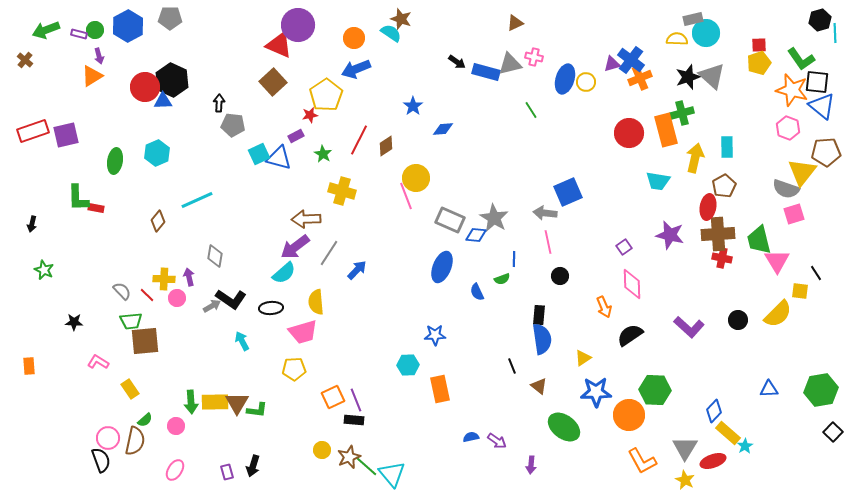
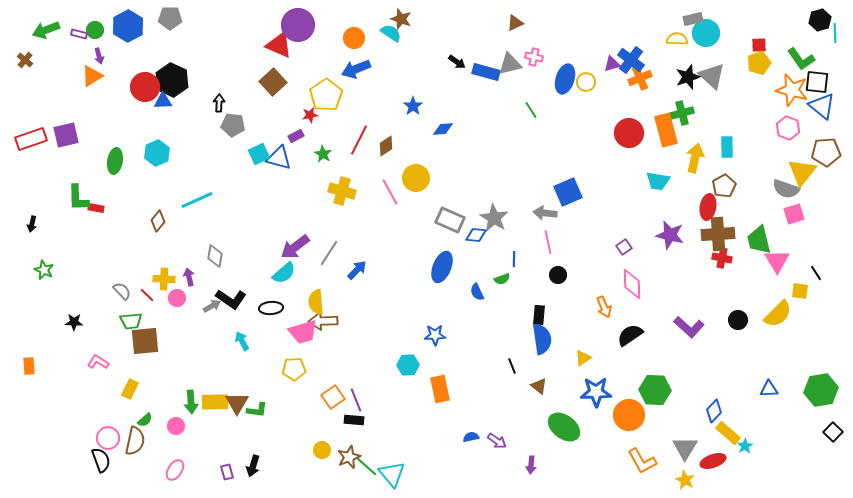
red rectangle at (33, 131): moved 2 px left, 8 px down
pink line at (406, 196): moved 16 px left, 4 px up; rotated 8 degrees counterclockwise
brown arrow at (306, 219): moved 17 px right, 102 px down
black circle at (560, 276): moved 2 px left, 1 px up
yellow rectangle at (130, 389): rotated 60 degrees clockwise
orange square at (333, 397): rotated 10 degrees counterclockwise
